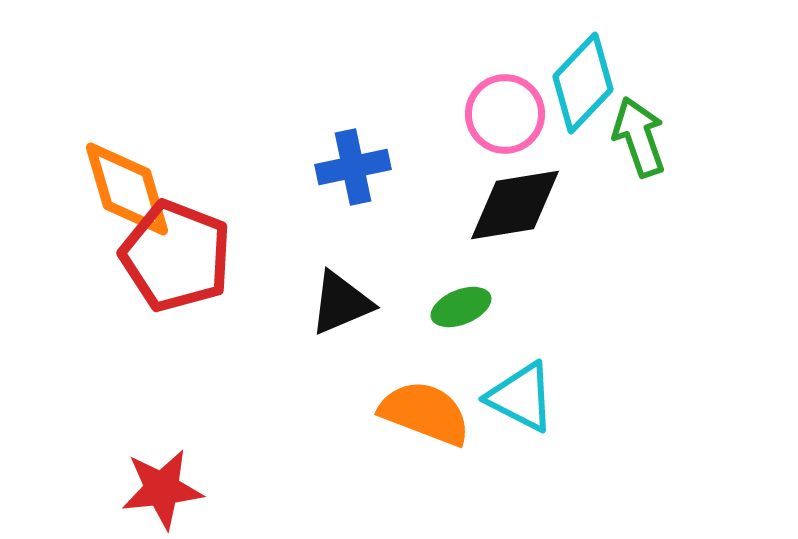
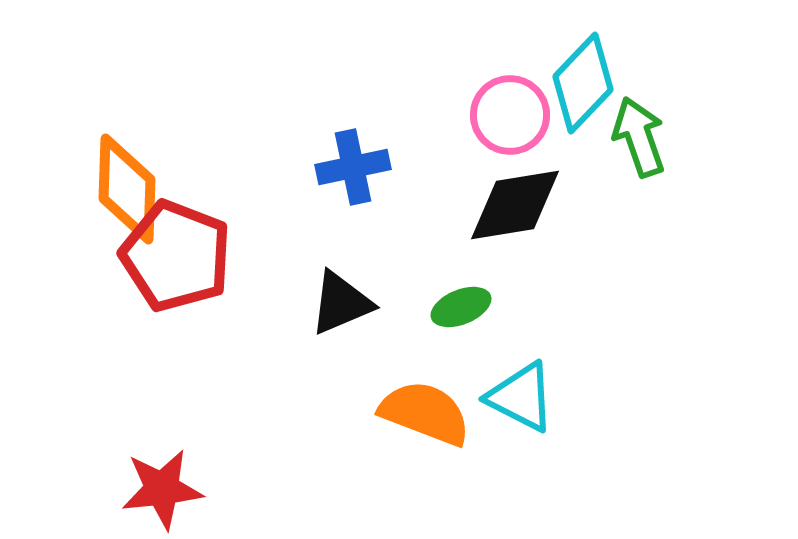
pink circle: moved 5 px right, 1 px down
orange diamond: rotated 18 degrees clockwise
